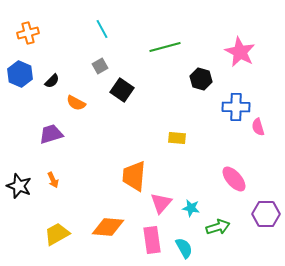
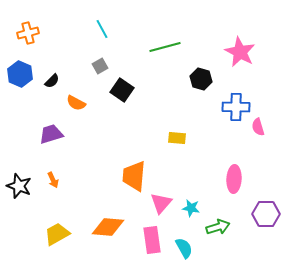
pink ellipse: rotated 44 degrees clockwise
